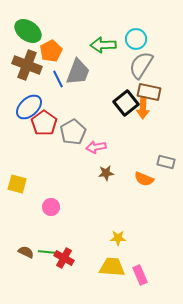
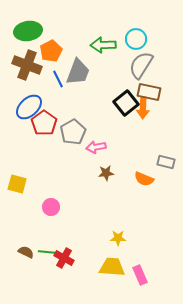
green ellipse: rotated 44 degrees counterclockwise
